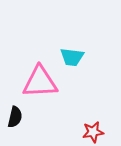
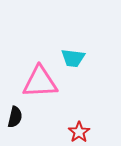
cyan trapezoid: moved 1 px right, 1 px down
red star: moved 14 px left; rotated 25 degrees counterclockwise
